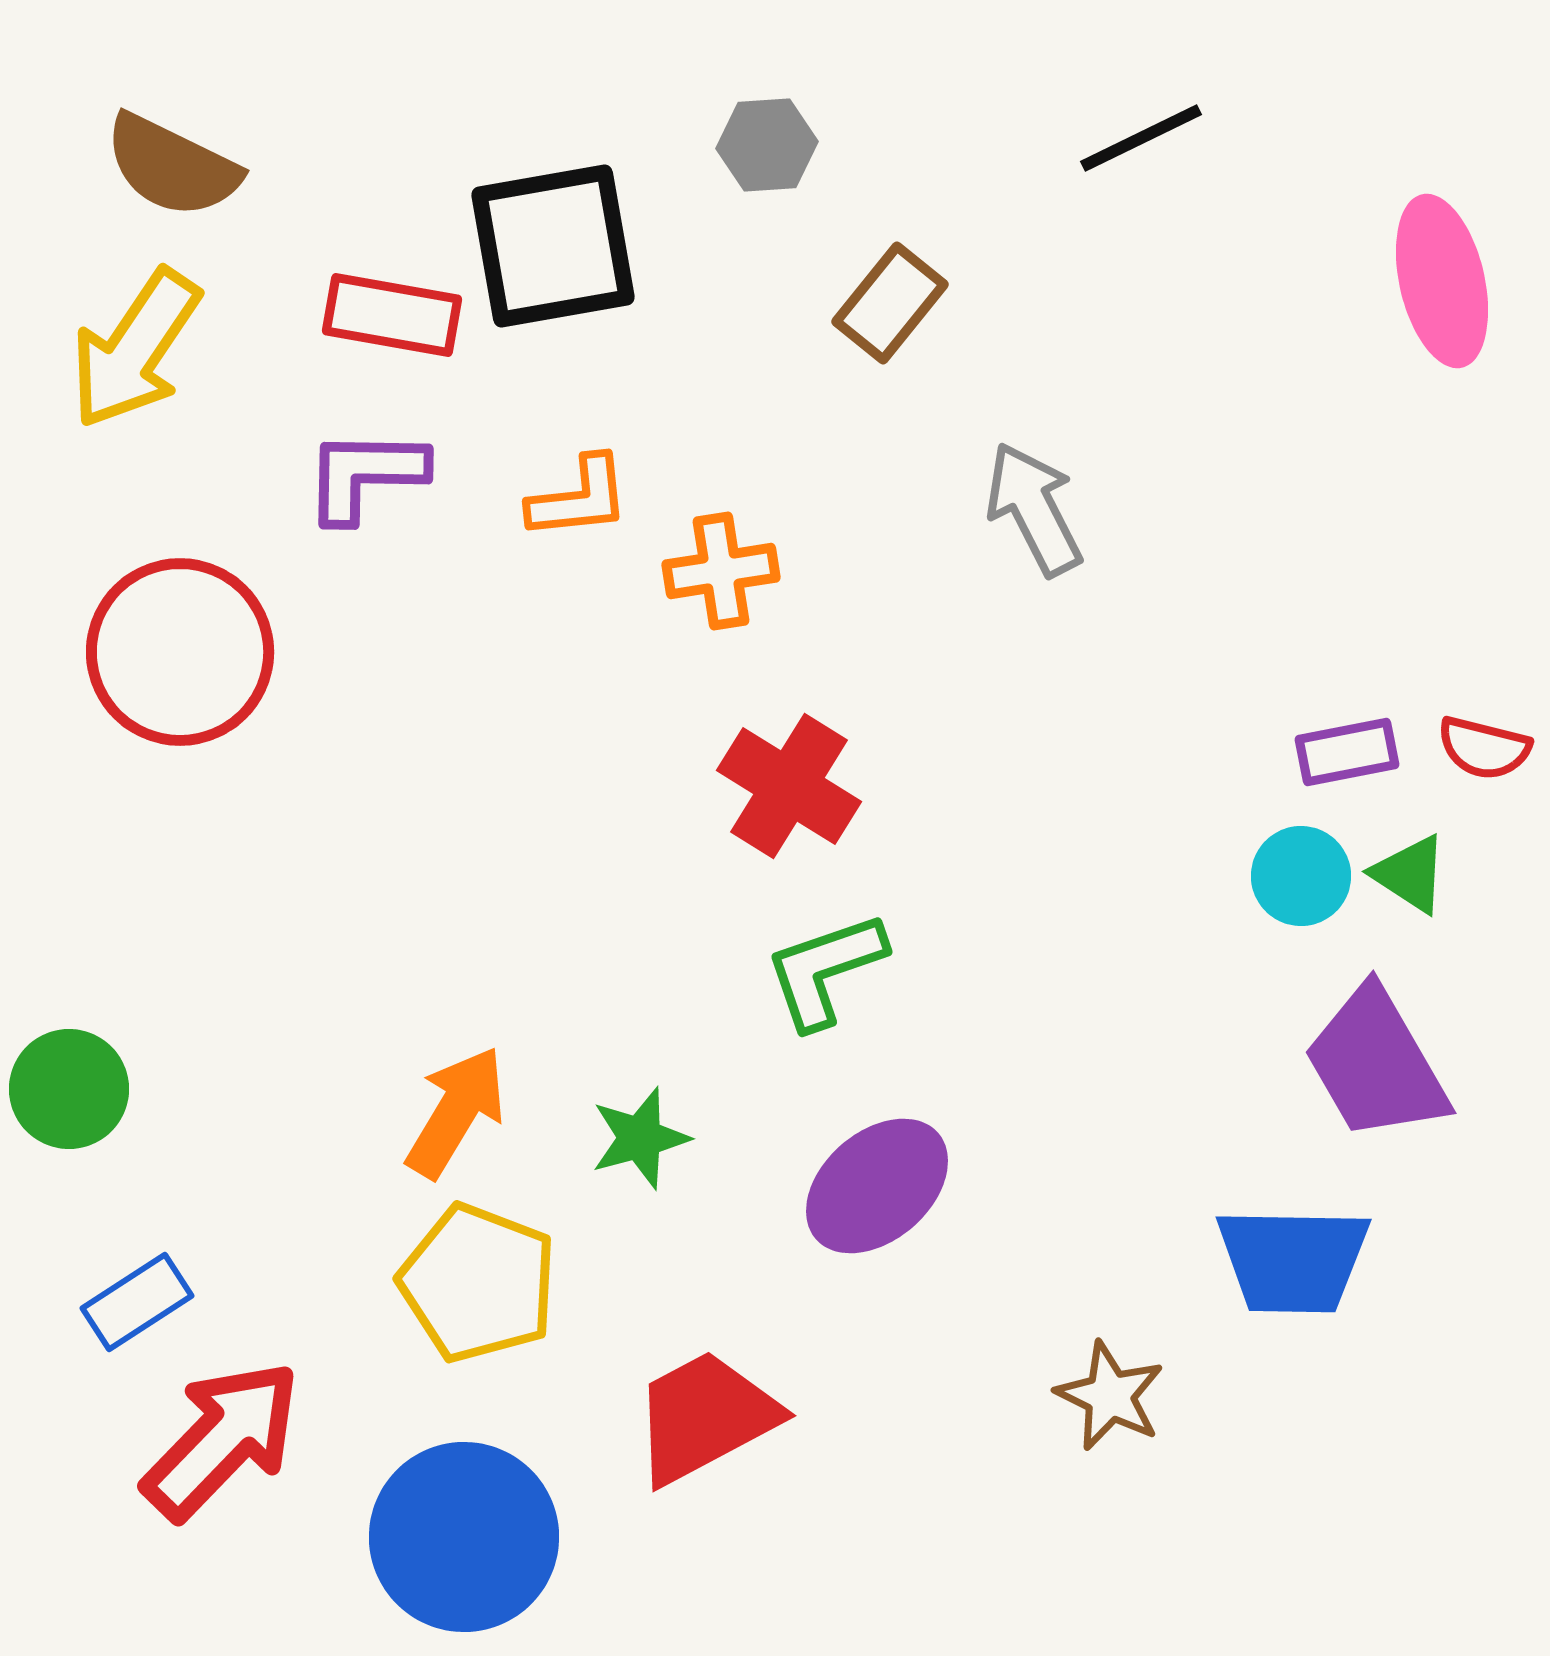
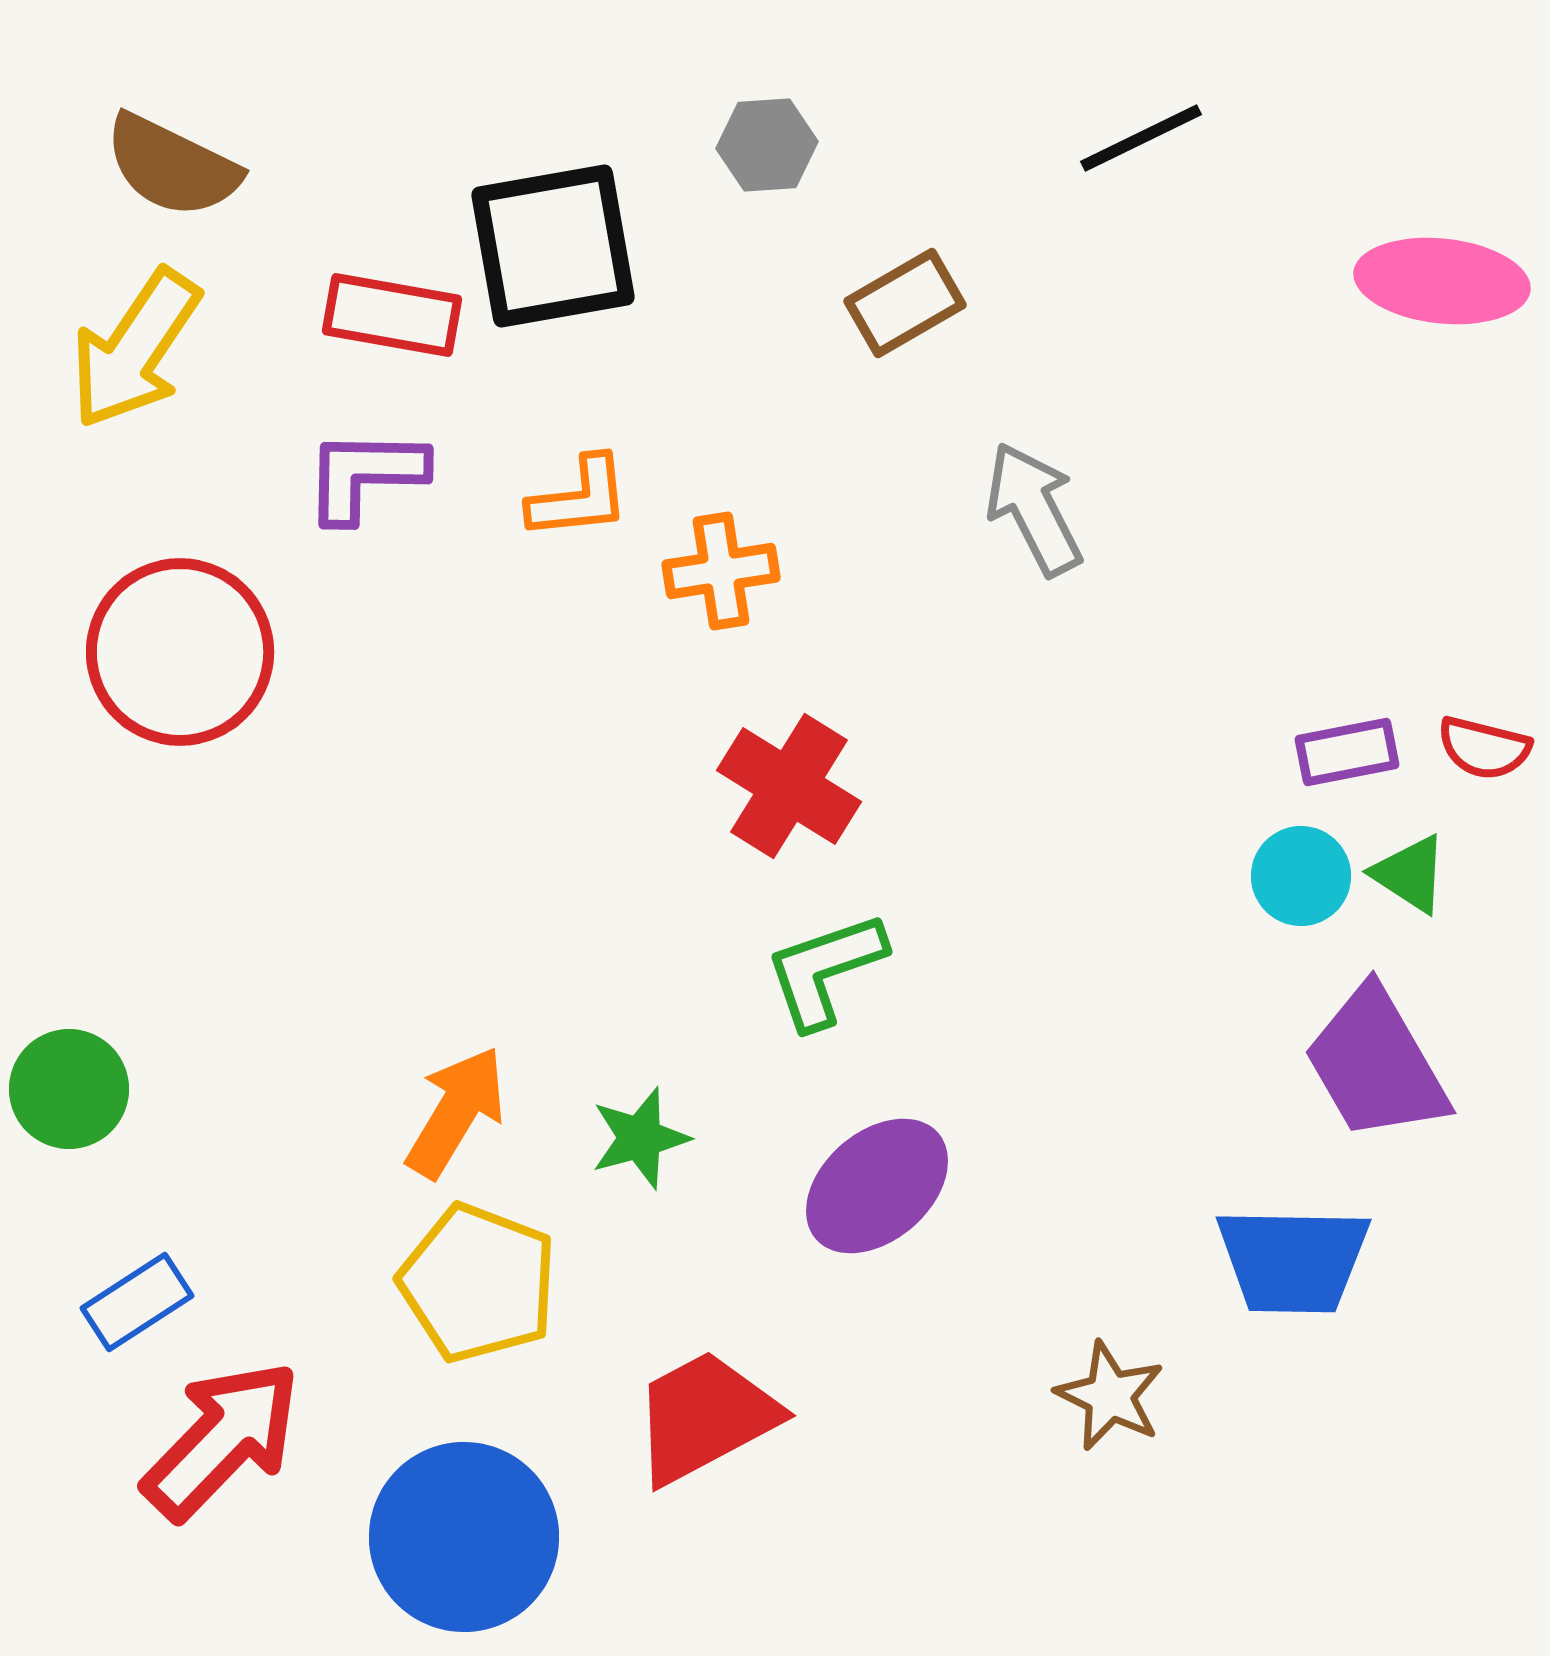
pink ellipse: rotated 71 degrees counterclockwise
brown rectangle: moved 15 px right; rotated 21 degrees clockwise
